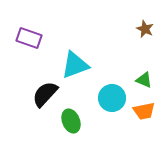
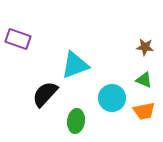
brown star: moved 18 px down; rotated 18 degrees counterclockwise
purple rectangle: moved 11 px left, 1 px down
green ellipse: moved 5 px right; rotated 30 degrees clockwise
